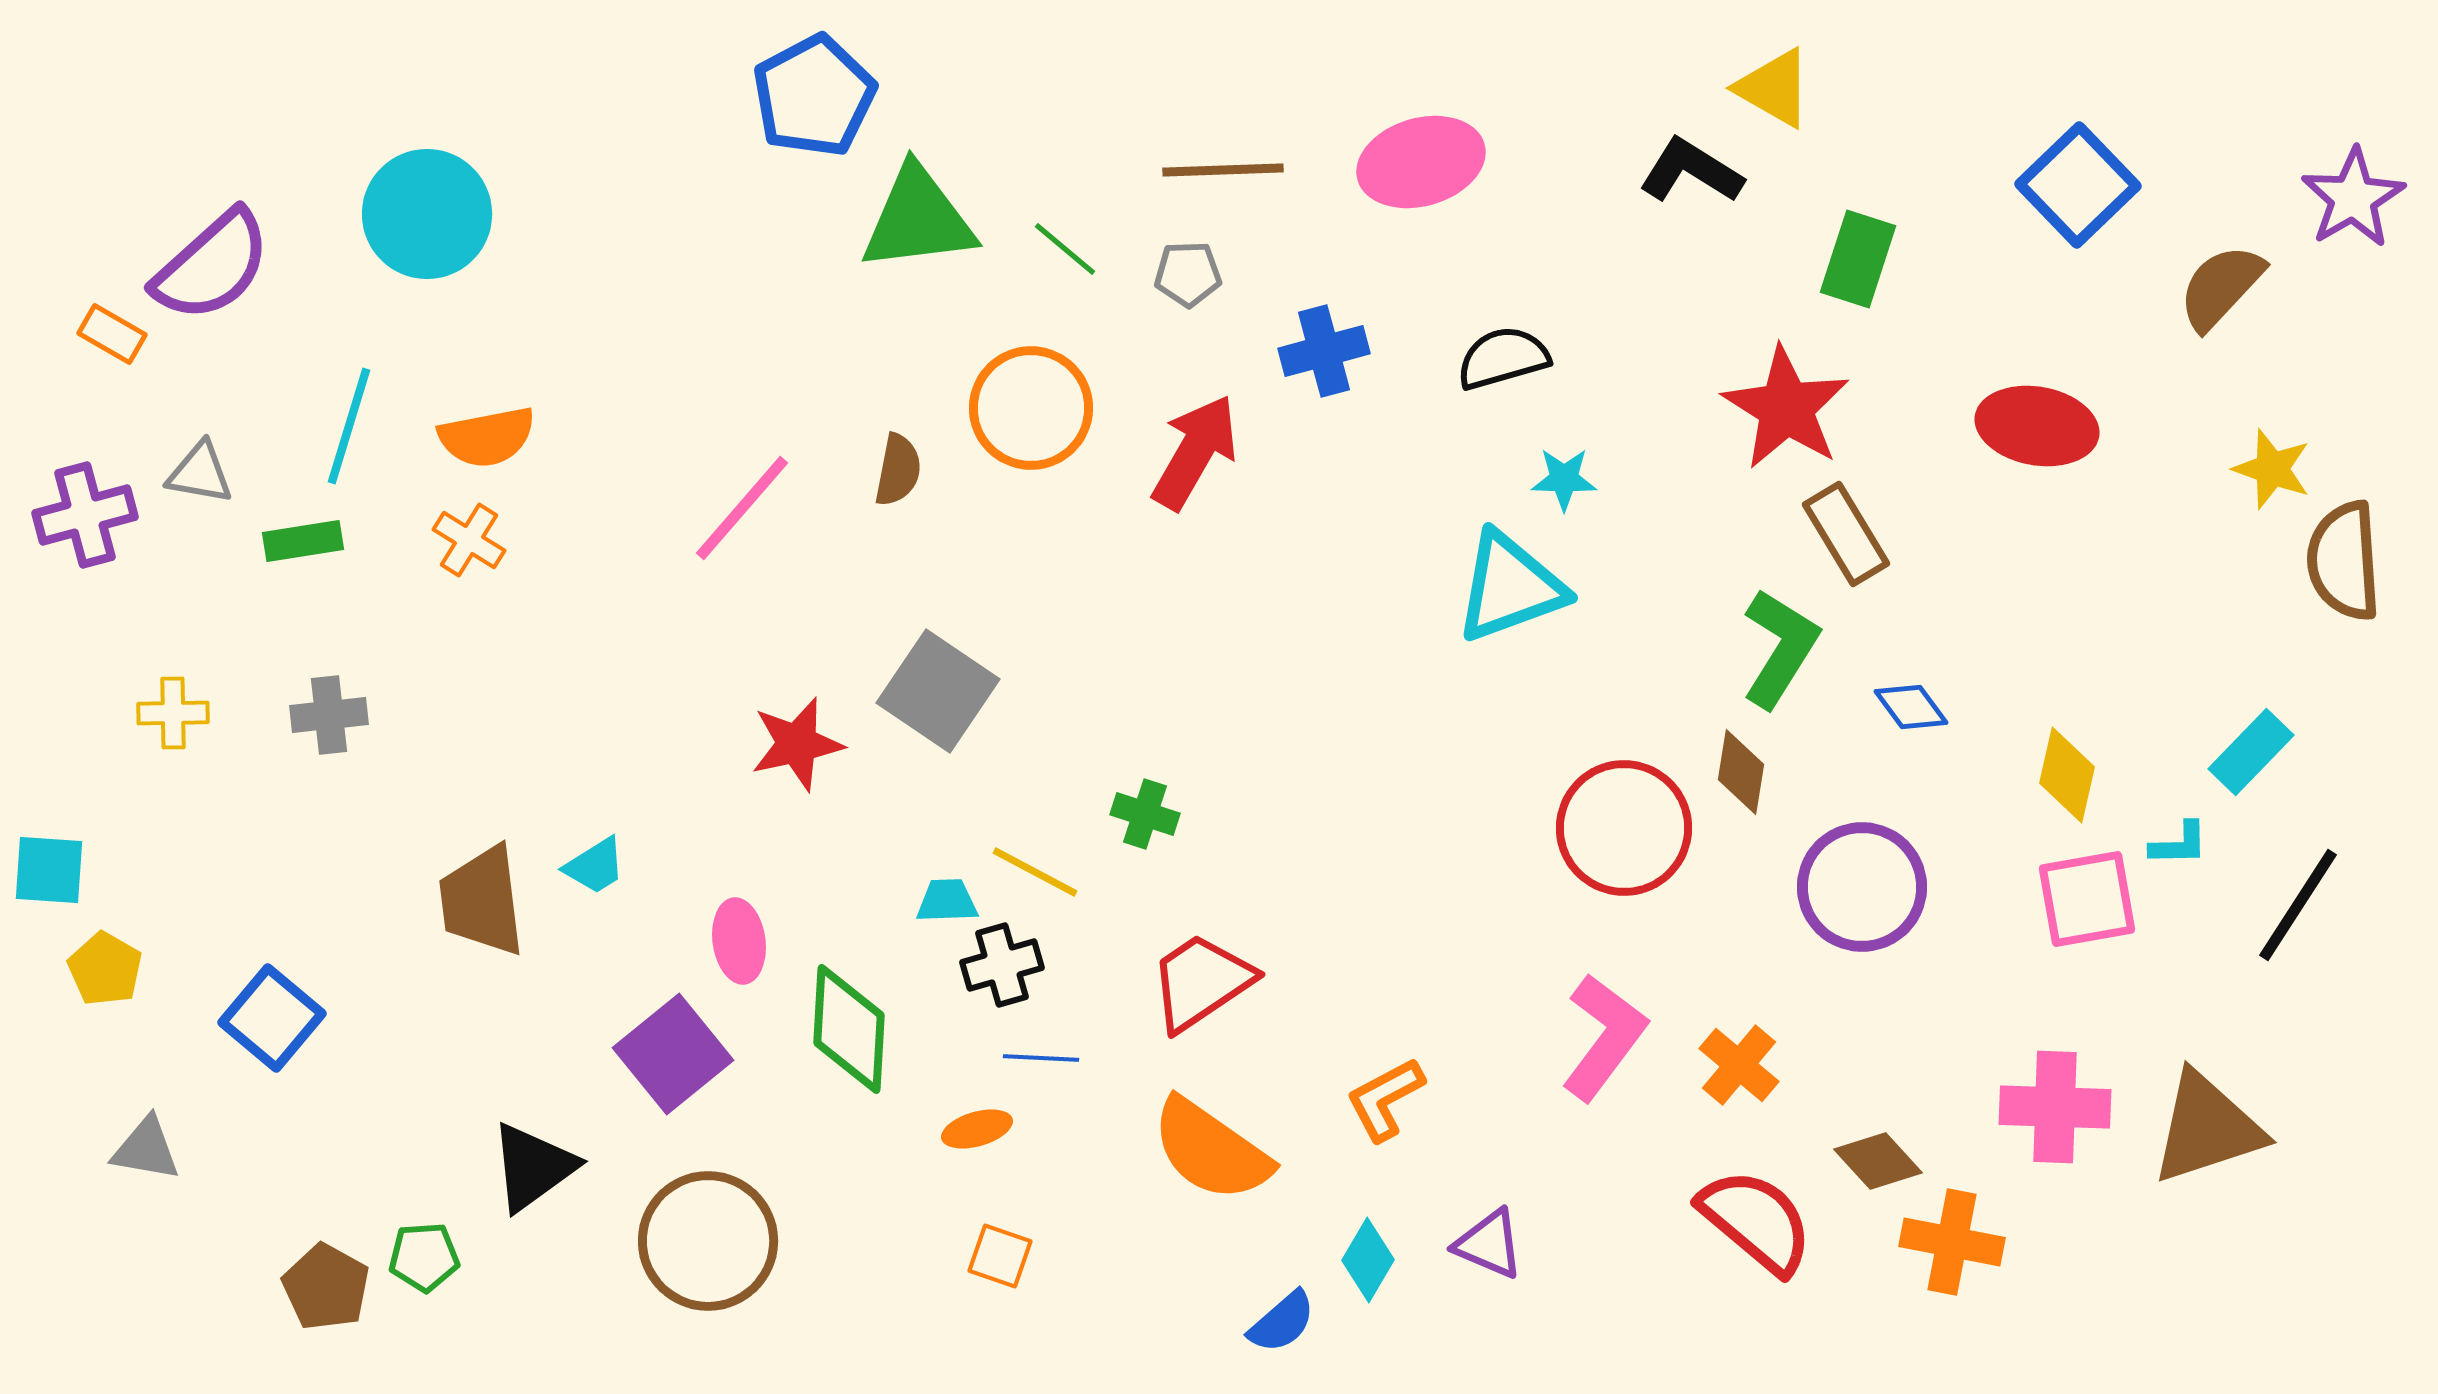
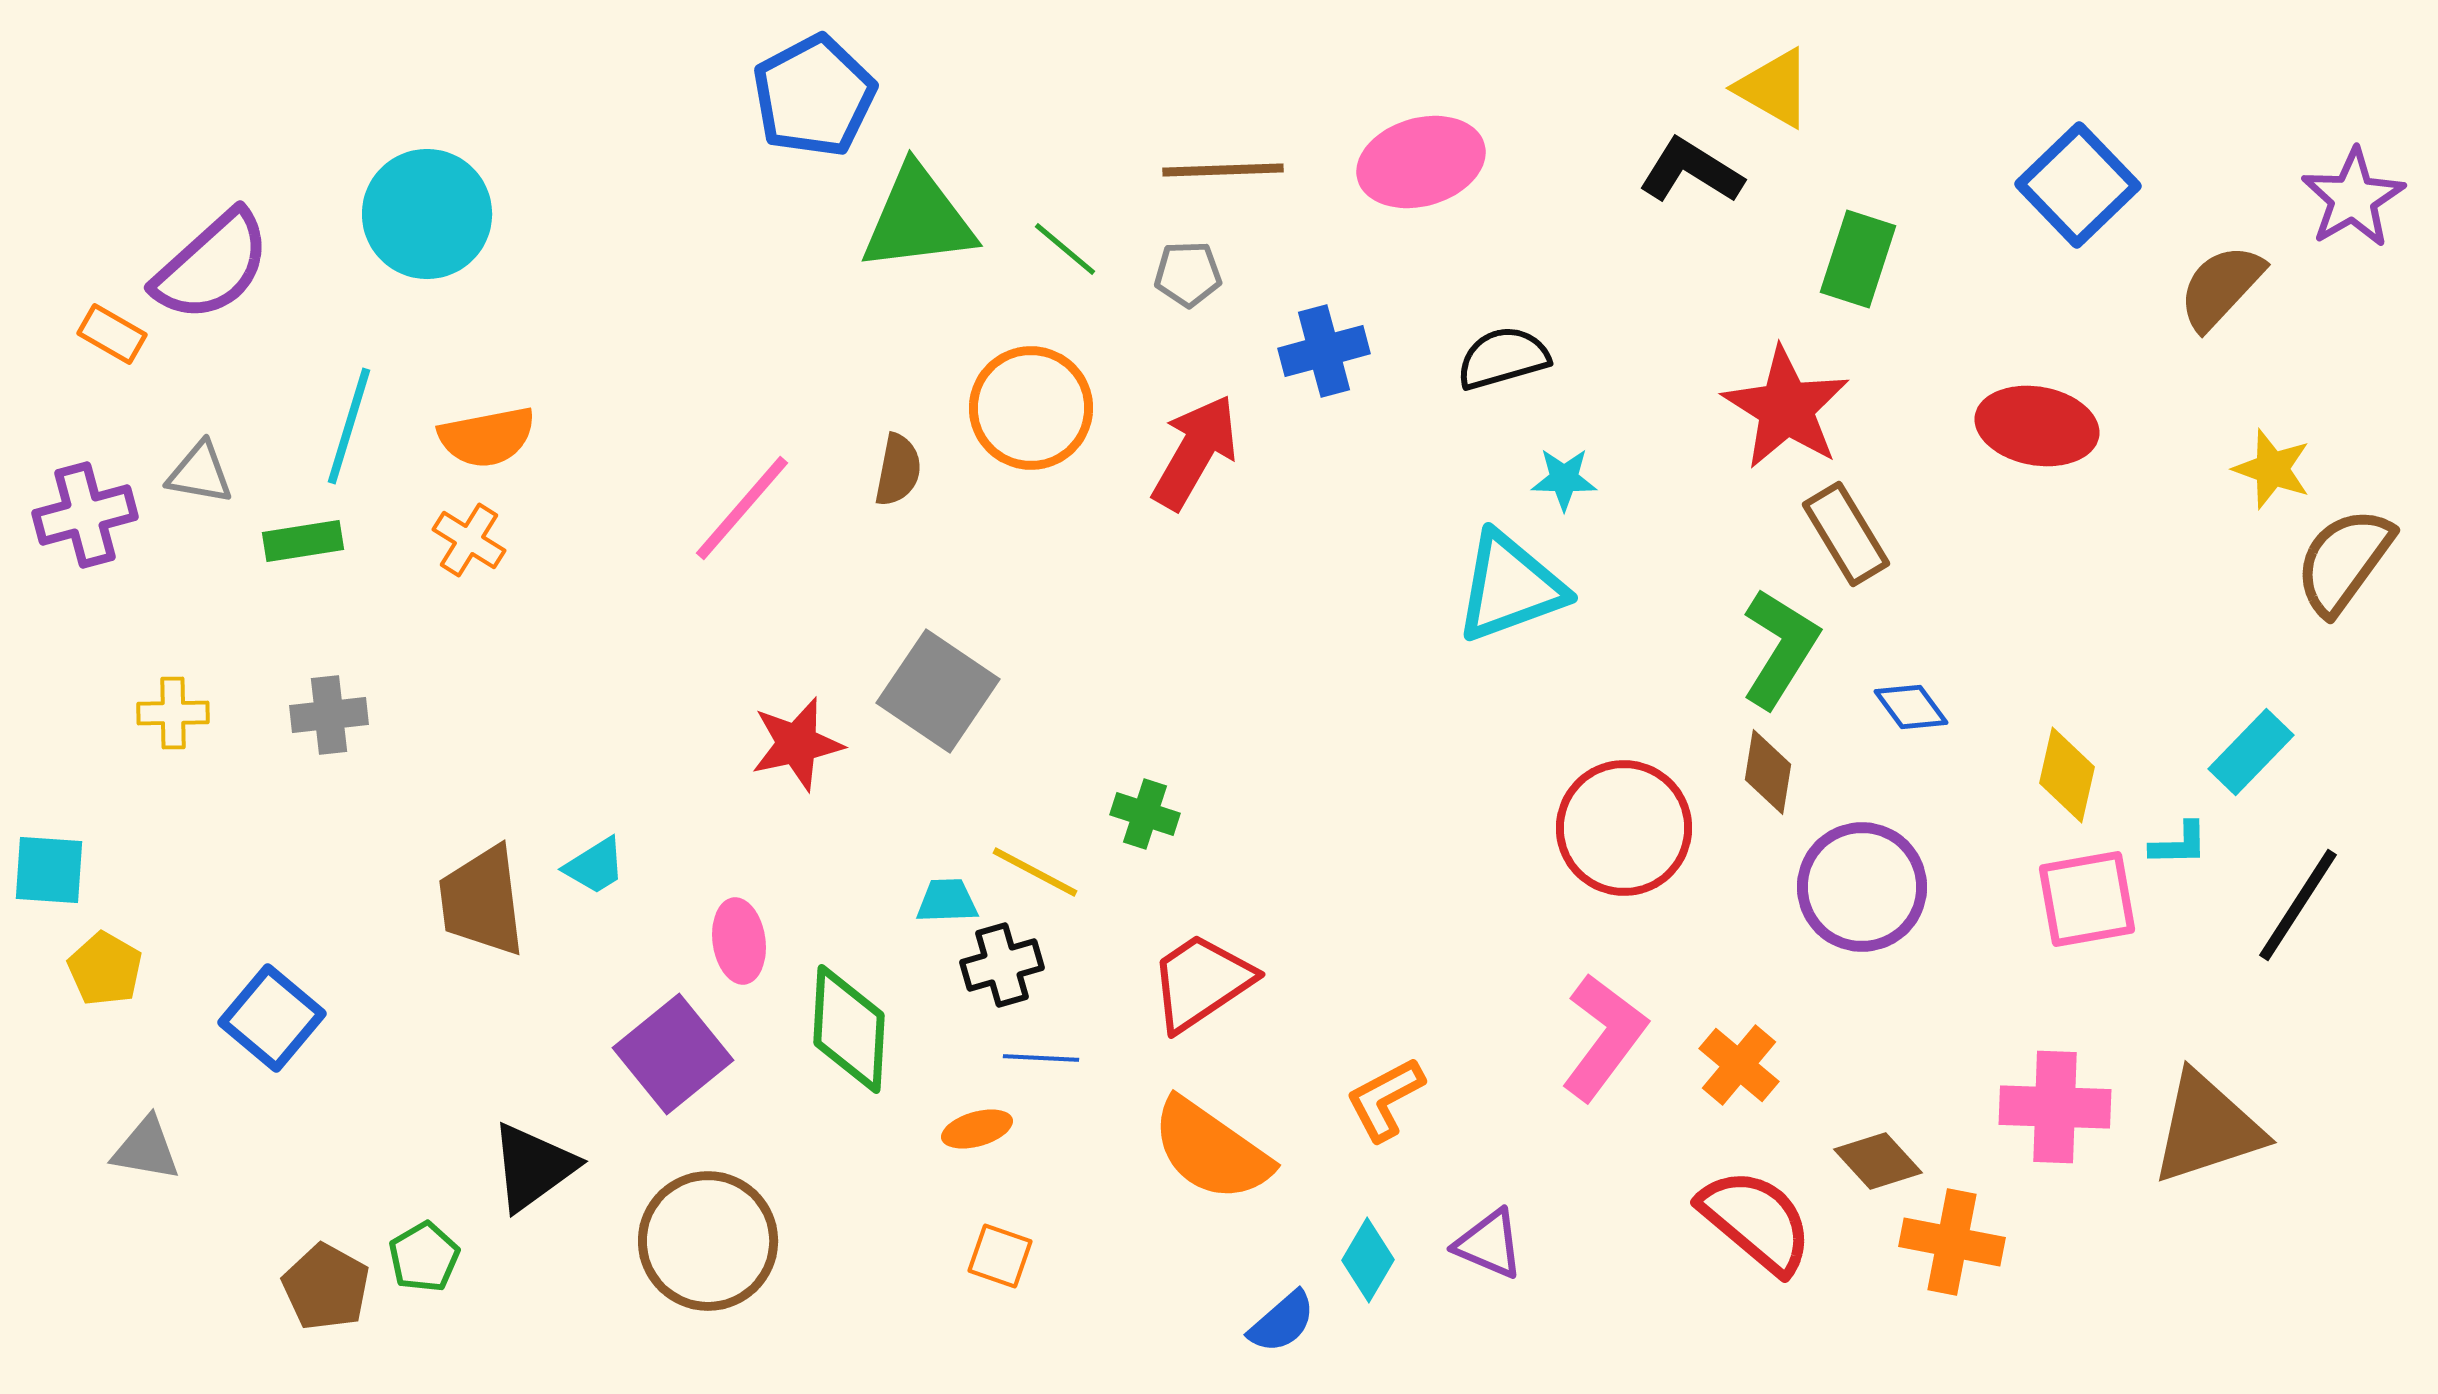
brown semicircle at (2344, 561): rotated 40 degrees clockwise
brown diamond at (1741, 772): moved 27 px right
green pentagon at (424, 1257): rotated 26 degrees counterclockwise
